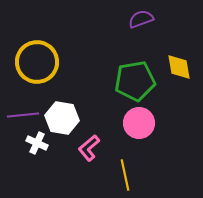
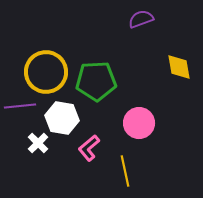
yellow circle: moved 9 px right, 10 px down
green pentagon: moved 39 px left; rotated 6 degrees clockwise
purple line: moved 3 px left, 9 px up
white cross: moved 1 px right; rotated 20 degrees clockwise
yellow line: moved 4 px up
